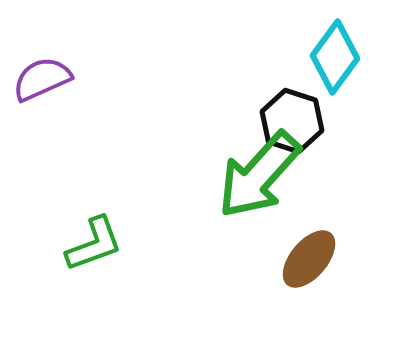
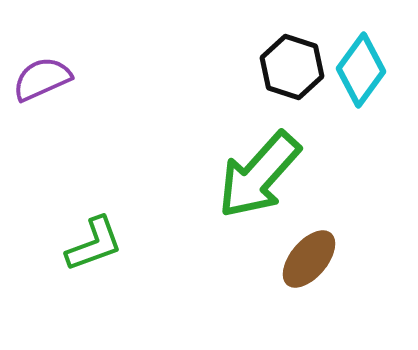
cyan diamond: moved 26 px right, 13 px down
black hexagon: moved 54 px up
